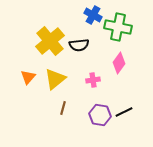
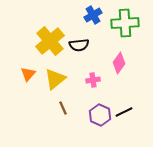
blue cross: rotated 30 degrees clockwise
green cross: moved 7 px right, 4 px up; rotated 16 degrees counterclockwise
orange triangle: moved 3 px up
brown line: rotated 40 degrees counterclockwise
purple hexagon: rotated 15 degrees clockwise
